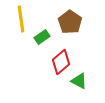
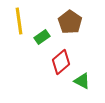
yellow line: moved 2 px left, 2 px down
green triangle: moved 3 px right
